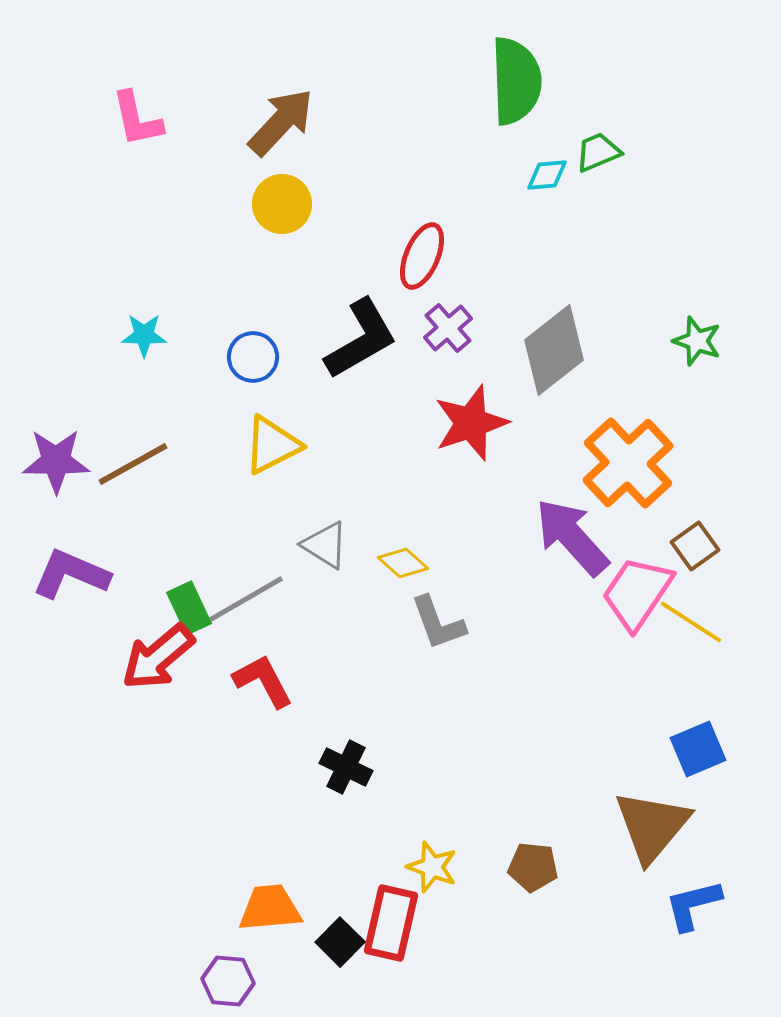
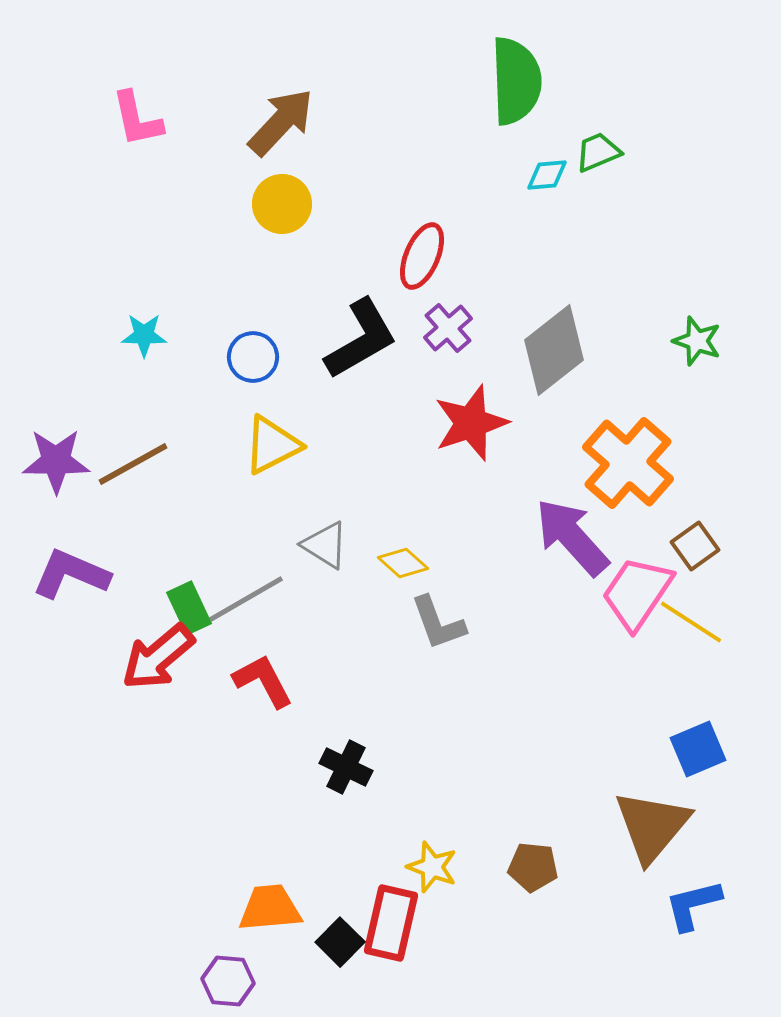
orange cross: rotated 6 degrees counterclockwise
